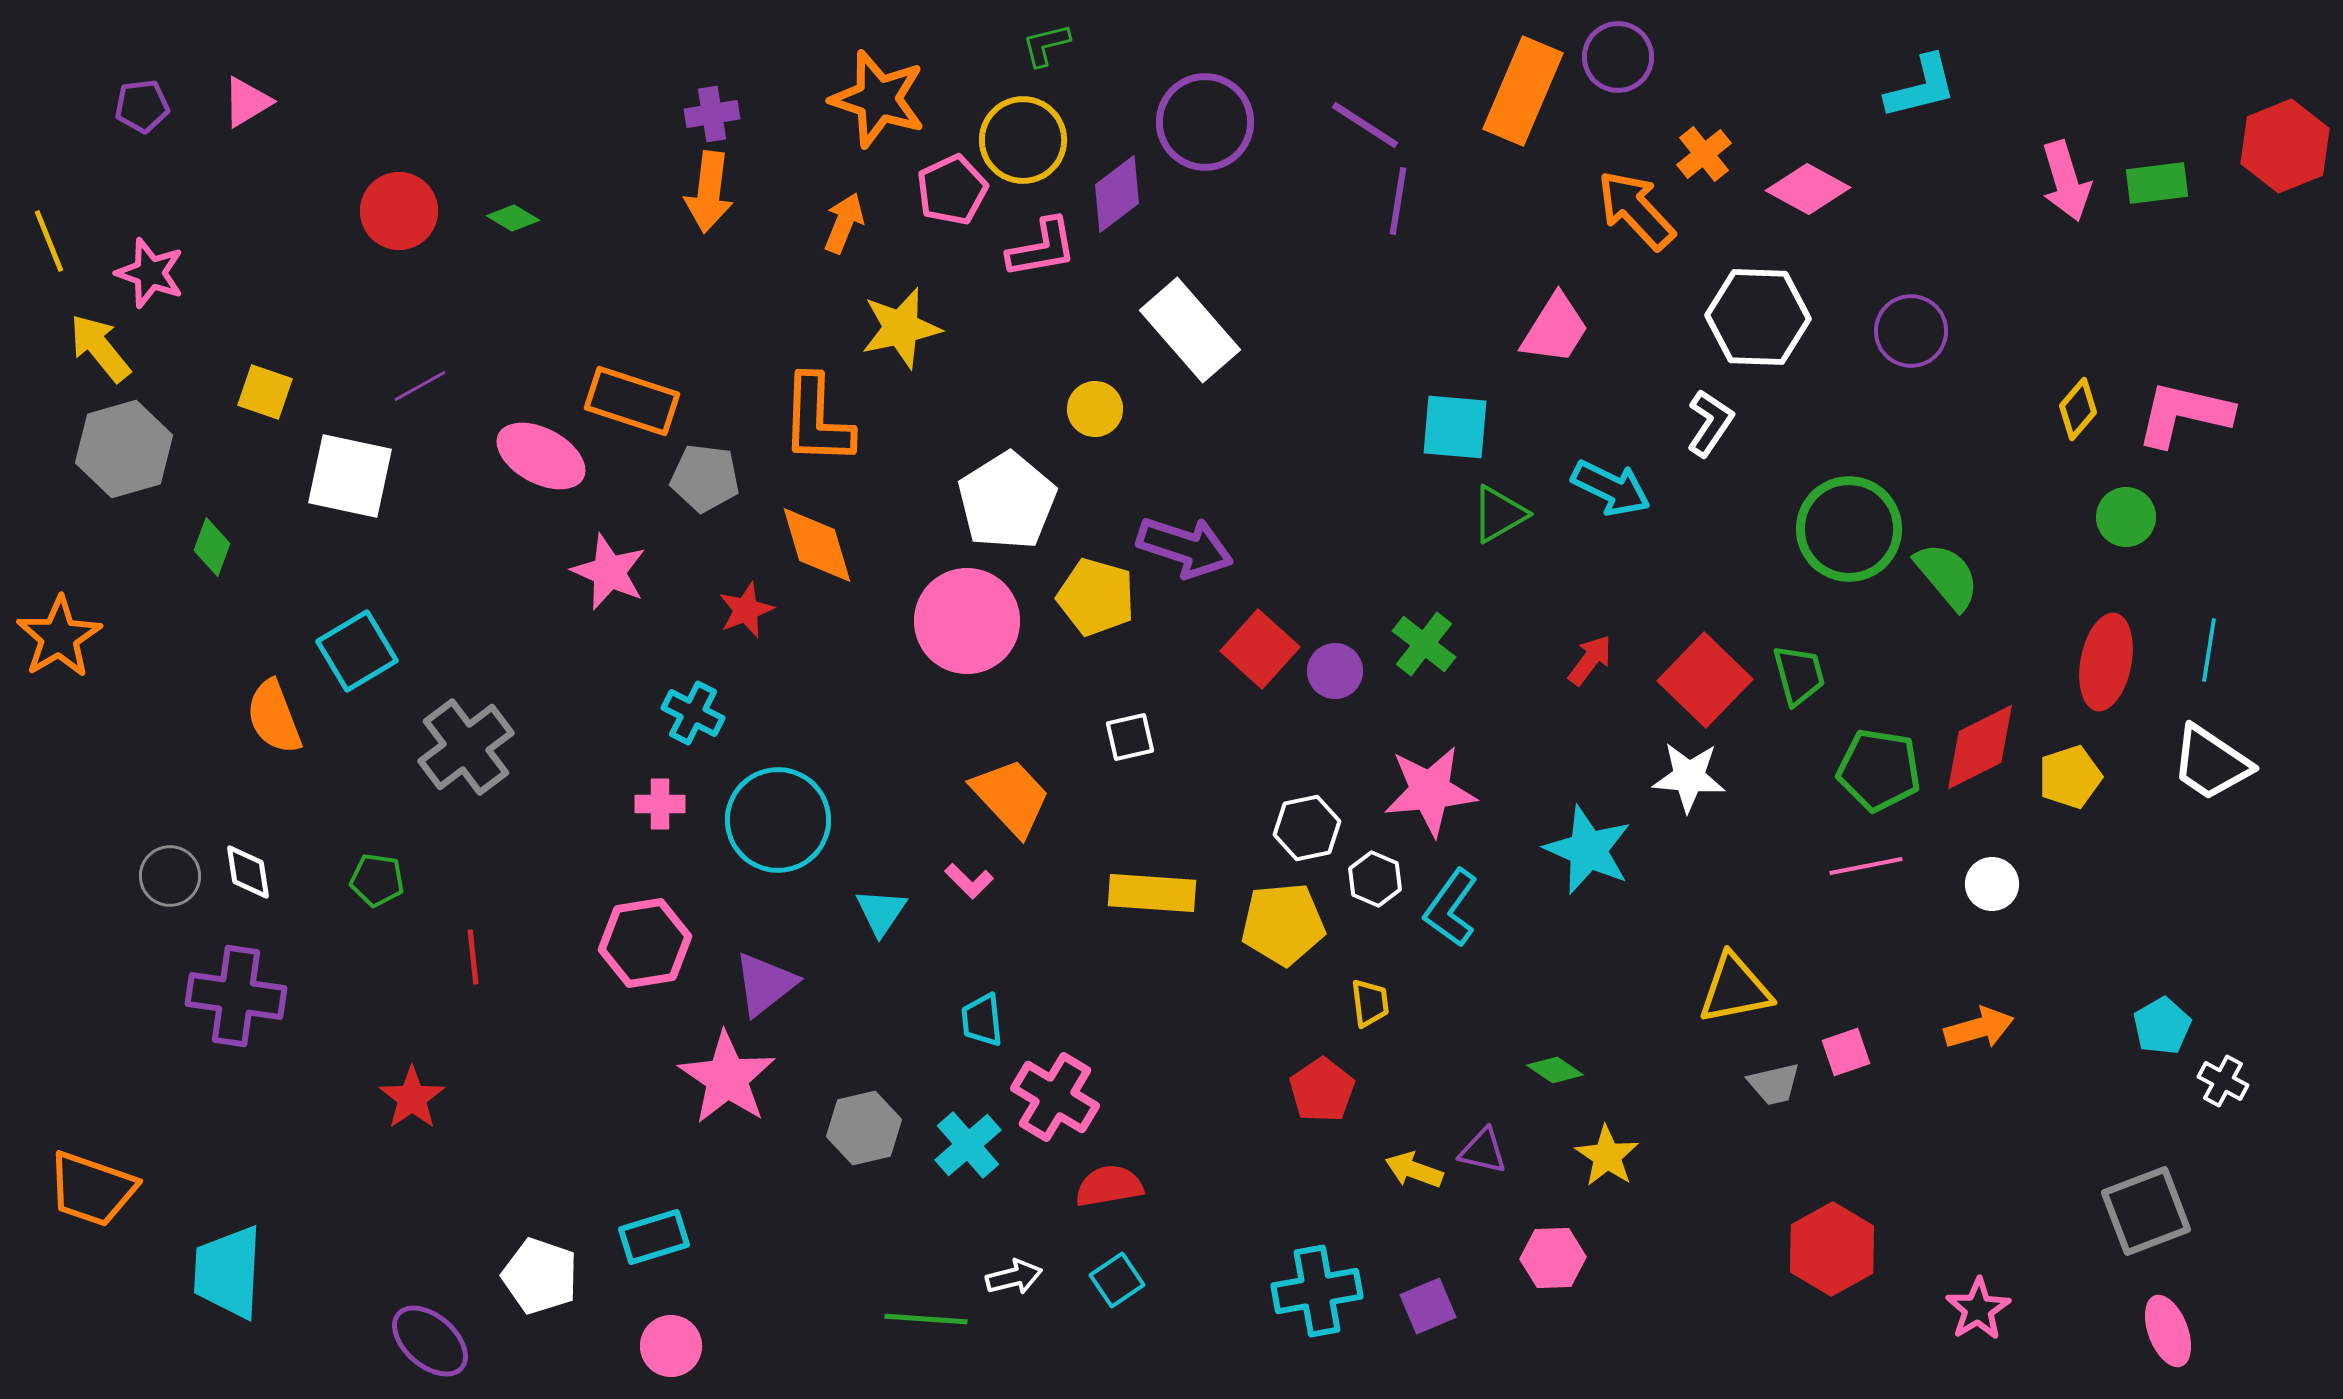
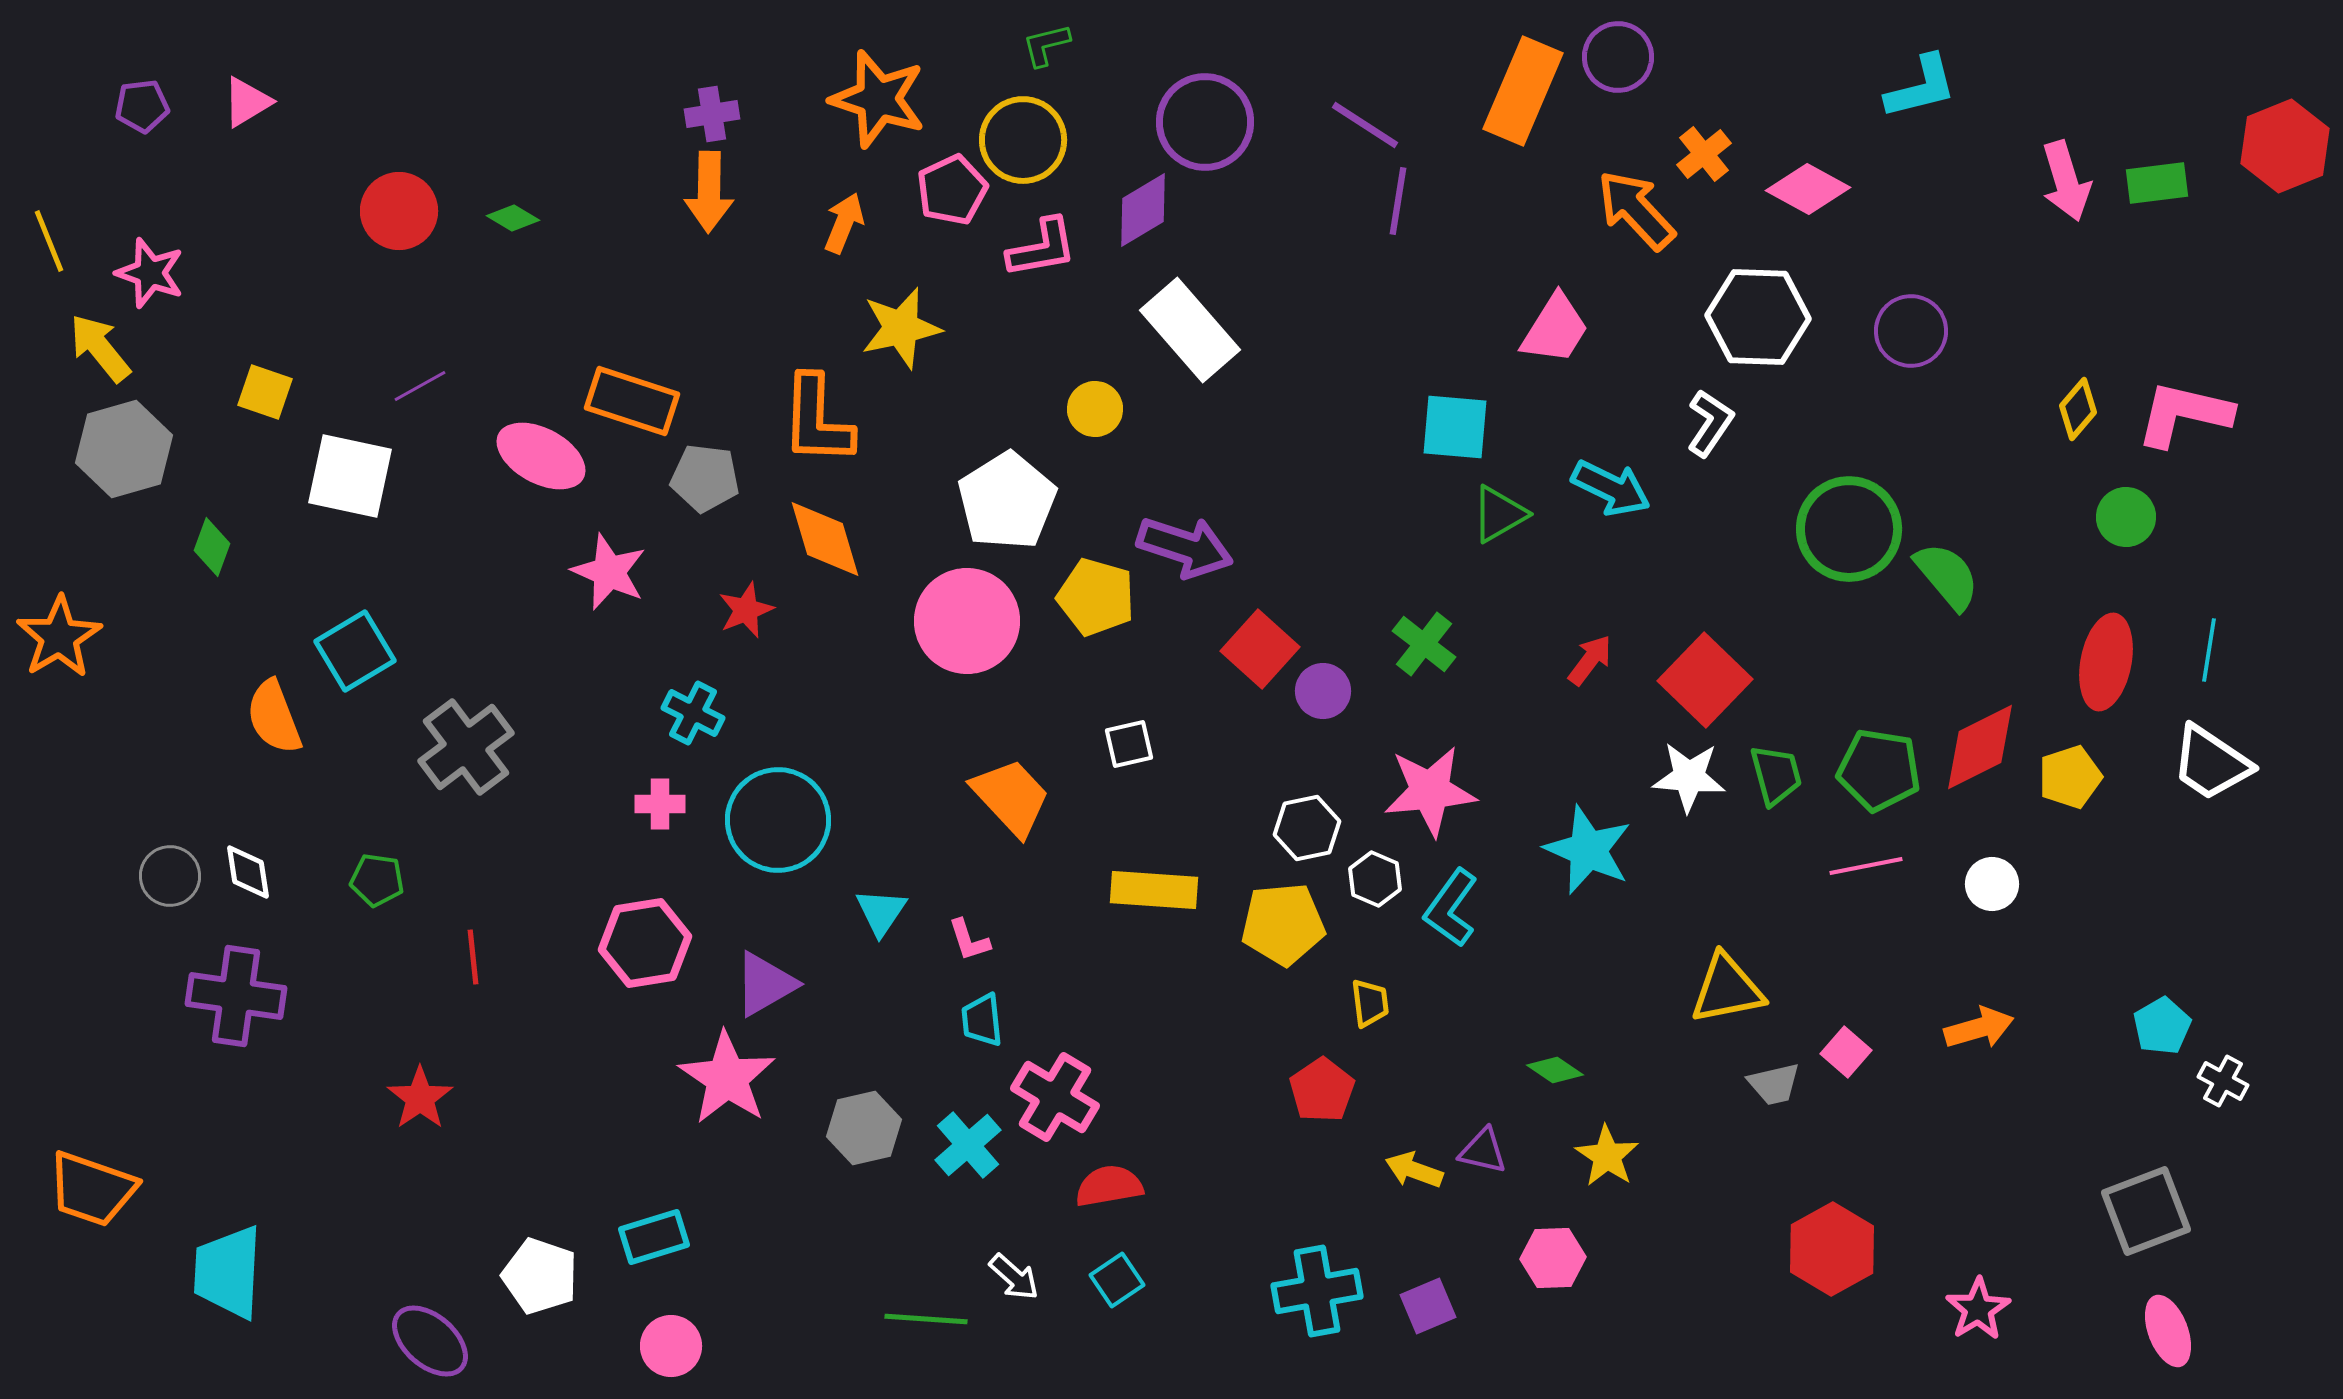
orange arrow at (709, 192): rotated 6 degrees counterclockwise
purple diamond at (1117, 194): moved 26 px right, 16 px down; rotated 6 degrees clockwise
orange diamond at (817, 545): moved 8 px right, 6 px up
cyan square at (357, 651): moved 2 px left
purple circle at (1335, 671): moved 12 px left, 20 px down
green trapezoid at (1799, 675): moved 23 px left, 100 px down
white square at (1130, 737): moved 1 px left, 7 px down
pink L-shape at (969, 881): moved 59 px down; rotated 27 degrees clockwise
yellow rectangle at (1152, 893): moved 2 px right, 3 px up
purple triangle at (765, 984): rotated 8 degrees clockwise
yellow triangle at (1735, 989): moved 8 px left
pink square at (1846, 1052): rotated 30 degrees counterclockwise
red star at (412, 1098): moved 8 px right
white arrow at (1014, 1277): rotated 56 degrees clockwise
